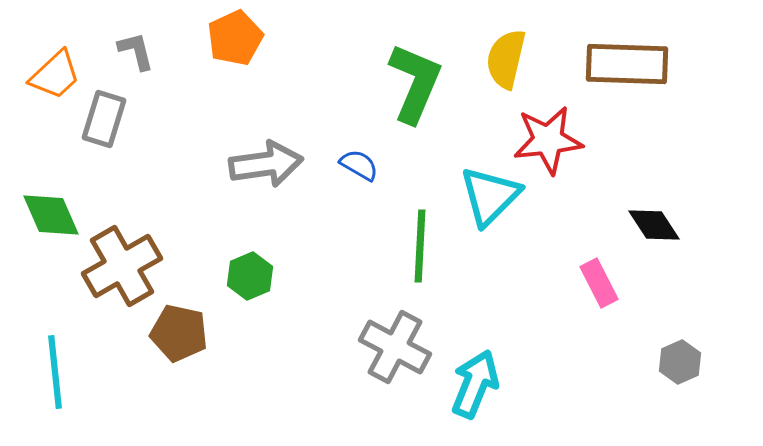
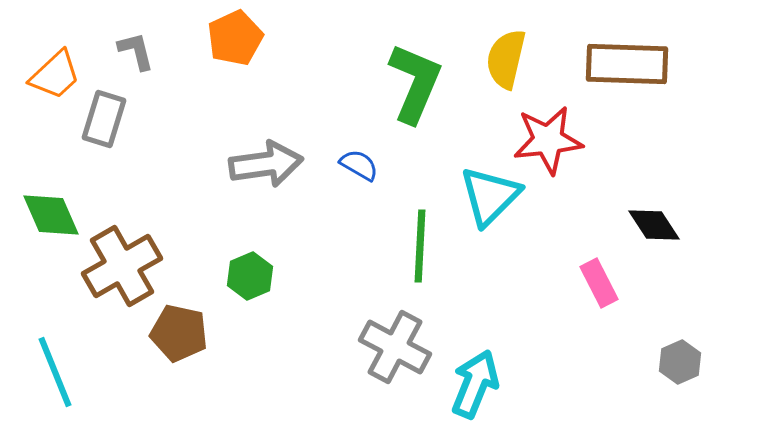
cyan line: rotated 16 degrees counterclockwise
